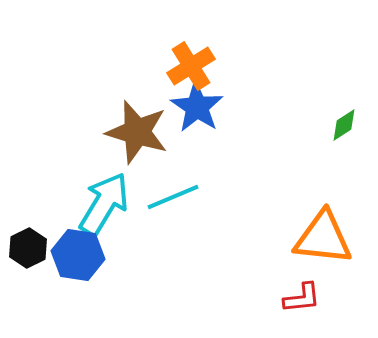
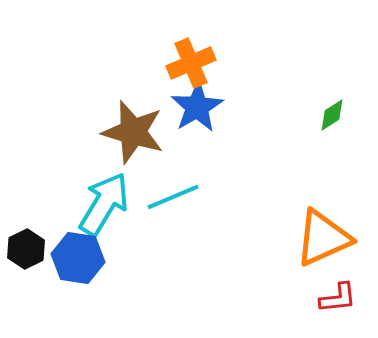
orange cross: moved 3 px up; rotated 9 degrees clockwise
blue star: rotated 8 degrees clockwise
green diamond: moved 12 px left, 10 px up
brown star: moved 4 px left
orange triangle: rotated 30 degrees counterclockwise
black hexagon: moved 2 px left, 1 px down
blue hexagon: moved 3 px down
red L-shape: moved 36 px right
